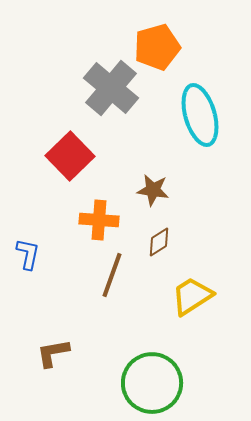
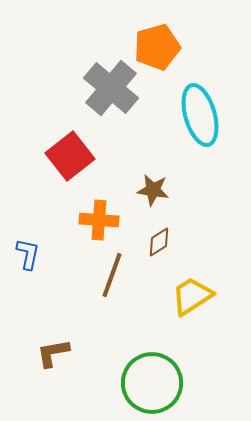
red square: rotated 6 degrees clockwise
